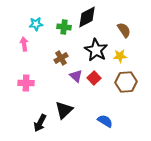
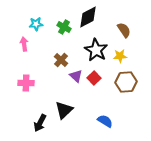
black diamond: moved 1 px right
green cross: rotated 24 degrees clockwise
brown cross: moved 2 px down; rotated 16 degrees counterclockwise
